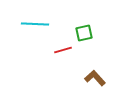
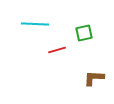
red line: moved 6 px left
brown L-shape: moved 1 px left; rotated 45 degrees counterclockwise
